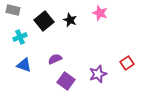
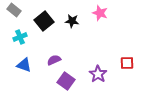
gray rectangle: moved 1 px right; rotated 24 degrees clockwise
black star: moved 2 px right, 1 px down; rotated 16 degrees counterclockwise
purple semicircle: moved 1 px left, 1 px down
red square: rotated 32 degrees clockwise
purple star: rotated 18 degrees counterclockwise
